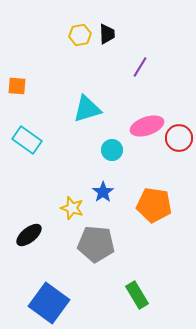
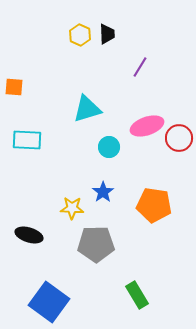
yellow hexagon: rotated 25 degrees counterclockwise
orange square: moved 3 px left, 1 px down
cyan rectangle: rotated 32 degrees counterclockwise
cyan circle: moved 3 px left, 3 px up
yellow star: rotated 15 degrees counterclockwise
black ellipse: rotated 56 degrees clockwise
gray pentagon: rotated 6 degrees counterclockwise
blue square: moved 1 px up
